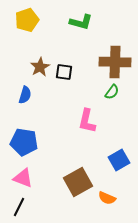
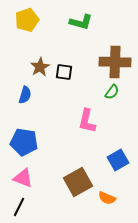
blue square: moved 1 px left
